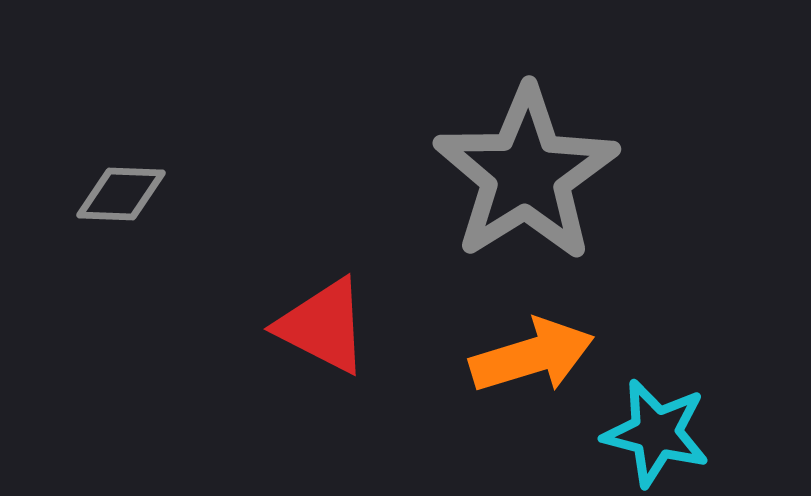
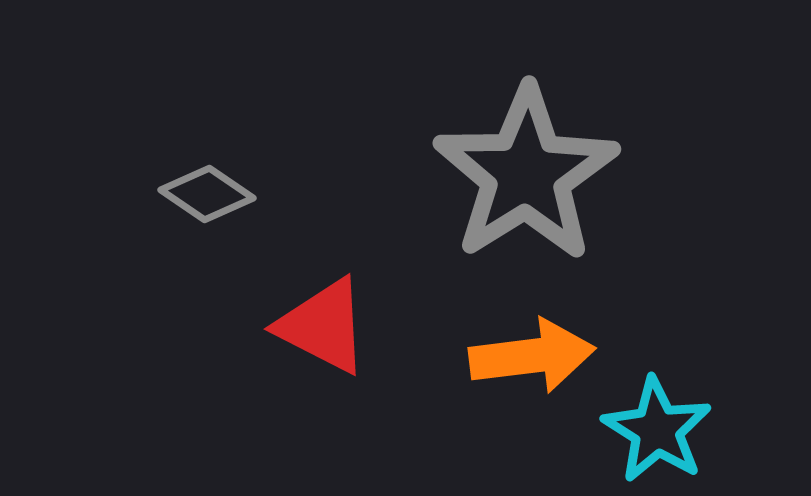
gray diamond: moved 86 px right; rotated 32 degrees clockwise
orange arrow: rotated 10 degrees clockwise
cyan star: moved 1 px right, 3 px up; rotated 18 degrees clockwise
